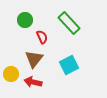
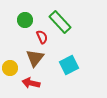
green rectangle: moved 9 px left, 1 px up
brown triangle: moved 1 px right, 1 px up
yellow circle: moved 1 px left, 6 px up
red arrow: moved 2 px left, 1 px down
